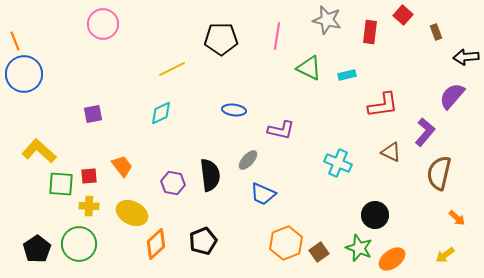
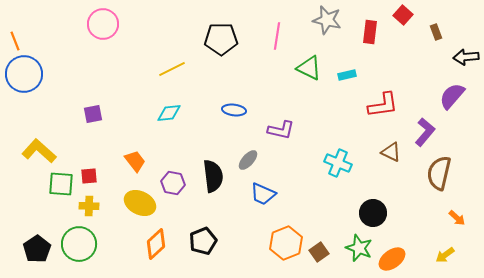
cyan diamond at (161, 113): moved 8 px right; rotated 20 degrees clockwise
orange trapezoid at (122, 166): moved 13 px right, 5 px up
black semicircle at (210, 175): moved 3 px right, 1 px down
yellow ellipse at (132, 213): moved 8 px right, 10 px up
black circle at (375, 215): moved 2 px left, 2 px up
